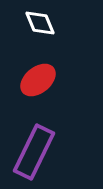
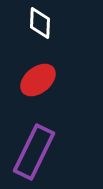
white diamond: rotated 24 degrees clockwise
